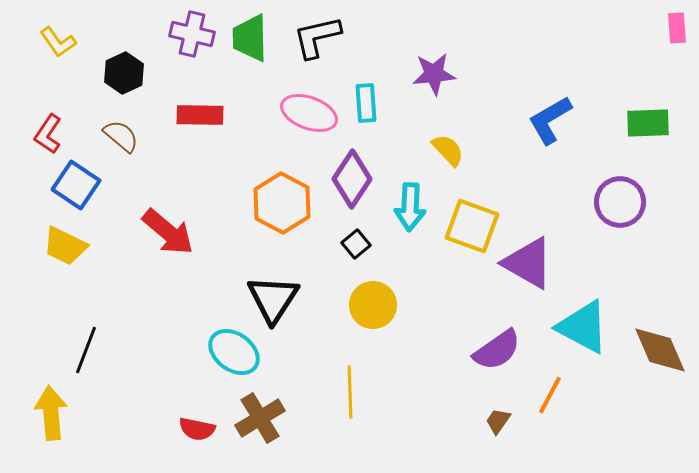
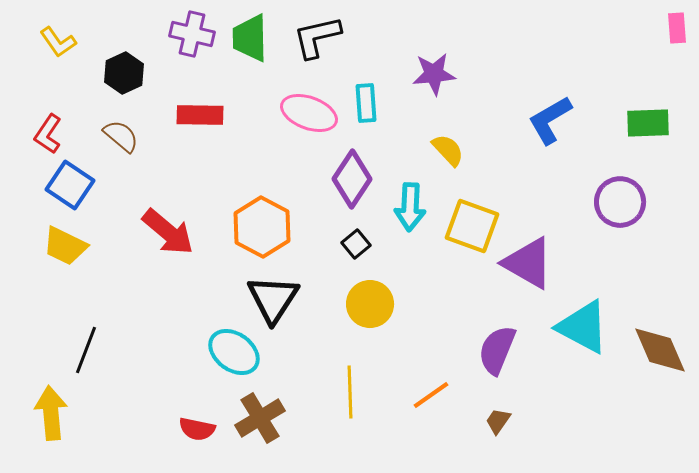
blue square: moved 6 px left
orange hexagon: moved 20 px left, 24 px down
yellow circle: moved 3 px left, 1 px up
purple semicircle: rotated 147 degrees clockwise
orange line: moved 119 px left; rotated 27 degrees clockwise
